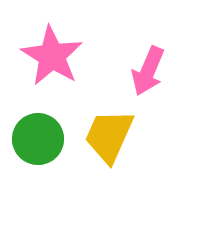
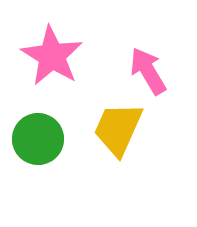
pink arrow: rotated 126 degrees clockwise
yellow trapezoid: moved 9 px right, 7 px up
